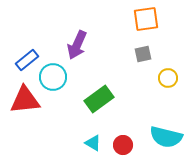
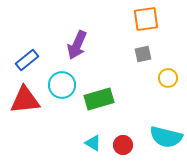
cyan circle: moved 9 px right, 8 px down
green rectangle: rotated 20 degrees clockwise
